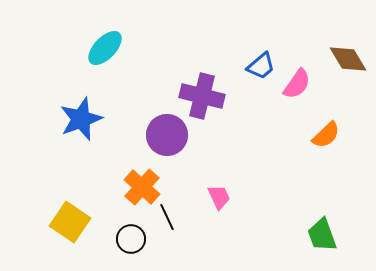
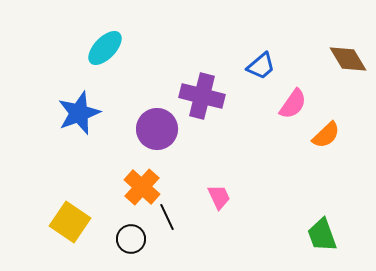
pink semicircle: moved 4 px left, 20 px down
blue star: moved 2 px left, 6 px up
purple circle: moved 10 px left, 6 px up
